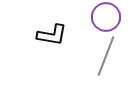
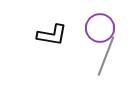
purple circle: moved 6 px left, 11 px down
